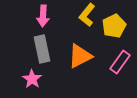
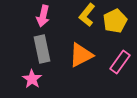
pink arrow: rotated 10 degrees clockwise
yellow pentagon: moved 1 px right, 5 px up
orange triangle: moved 1 px right, 1 px up
